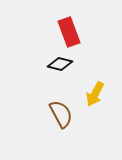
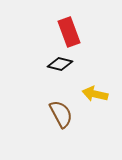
yellow arrow: rotated 75 degrees clockwise
